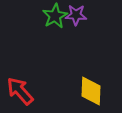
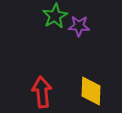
purple star: moved 3 px right, 11 px down
red arrow: moved 22 px right, 1 px down; rotated 36 degrees clockwise
